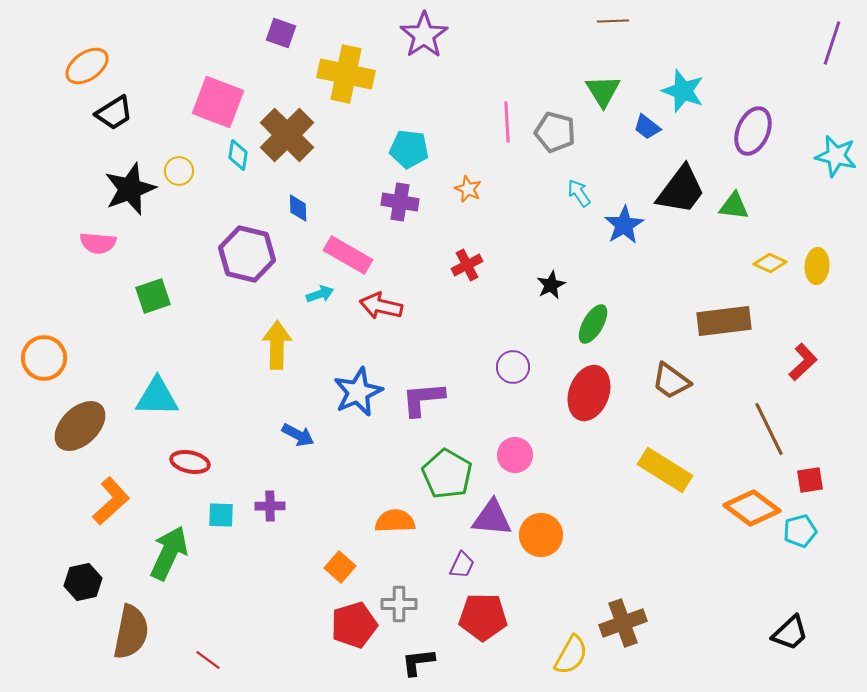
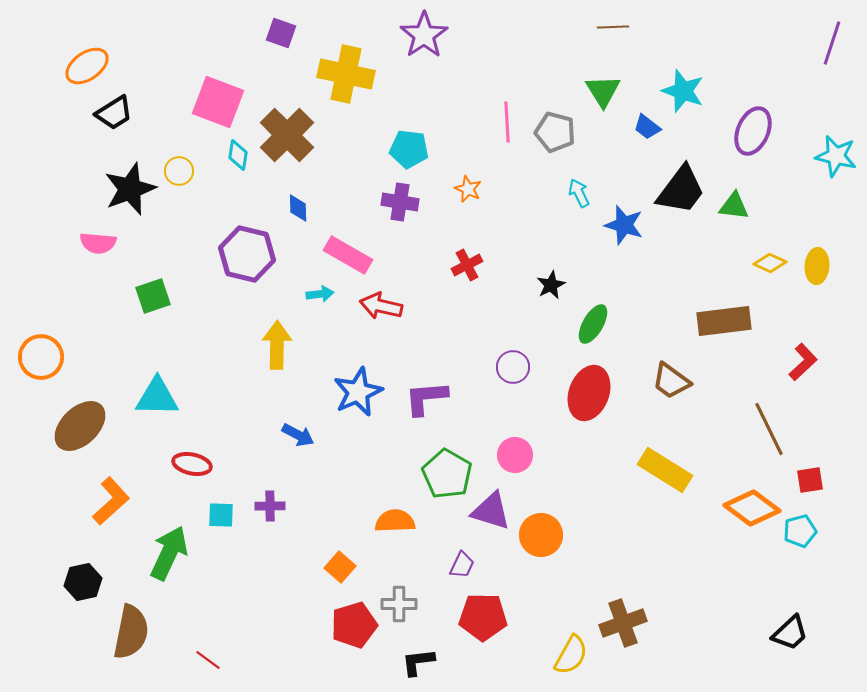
brown line at (613, 21): moved 6 px down
cyan arrow at (579, 193): rotated 8 degrees clockwise
blue star at (624, 225): rotated 24 degrees counterclockwise
cyan arrow at (320, 294): rotated 12 degrees clockwise
orange circle at (44, 358): moved 3 px left, 1 px up
purple L-shape at (423, 399): moved 3 px right, 1 px up
red ellipse at (190, 462): moved 2 px right, 2 px down
purple triangle at (492, 518): moved 1 px left, 7 px up; rotated 12 degrees clockwise
